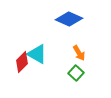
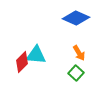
blue diamond: moved 7 px right, 1 px up
cyan triangle: moved 1 px left, 1 px down; rotated 25 degrees counterclockwise
